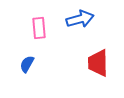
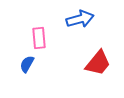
pink rectangle: moved 10 px down
red trapezoid: rotated 140 degrees counterclockwise
